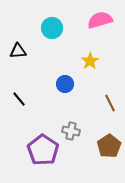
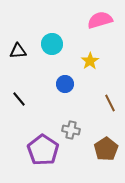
cyan circle: moved 16 px down
gray cross: moved 1 px up
brown pentagon: moved 3 px left, 3 px down
